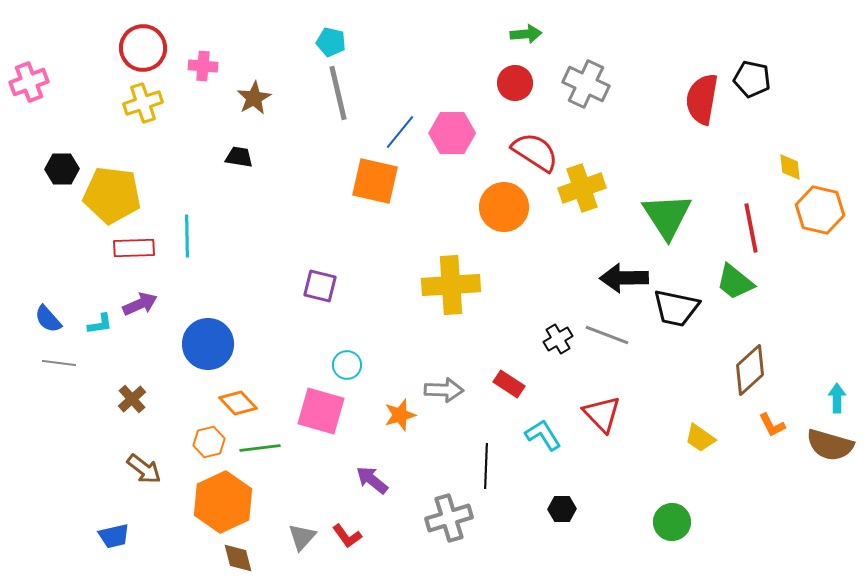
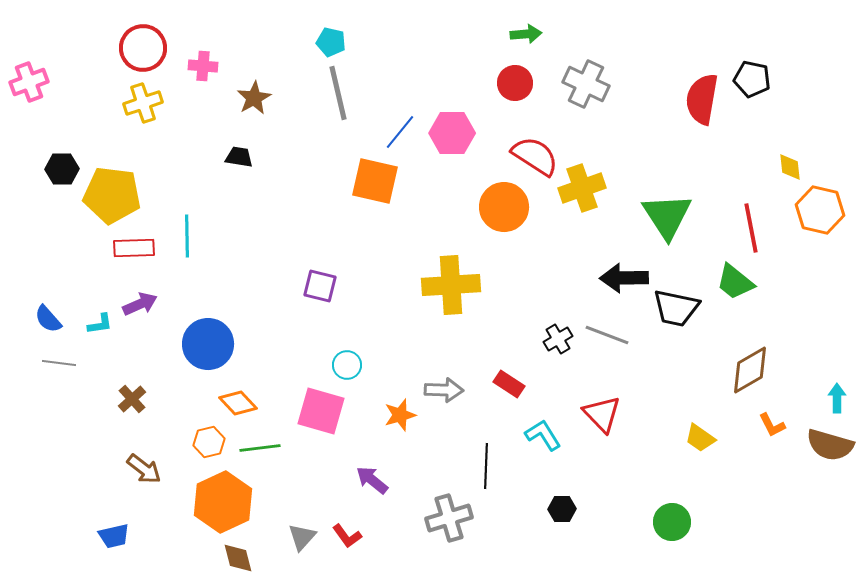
red semicircle at (535, 152): moved 4 px down
brown diamond at (750, 370): rotated 12 degrees clockwise
